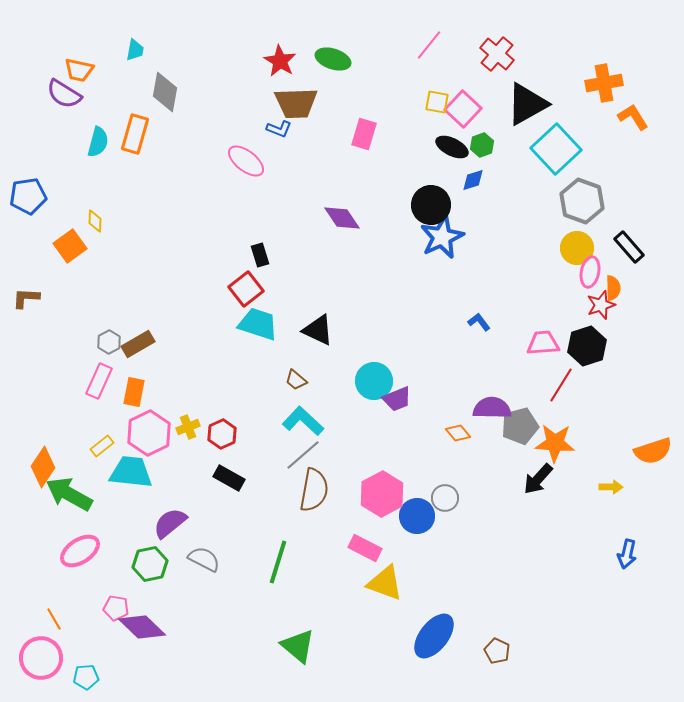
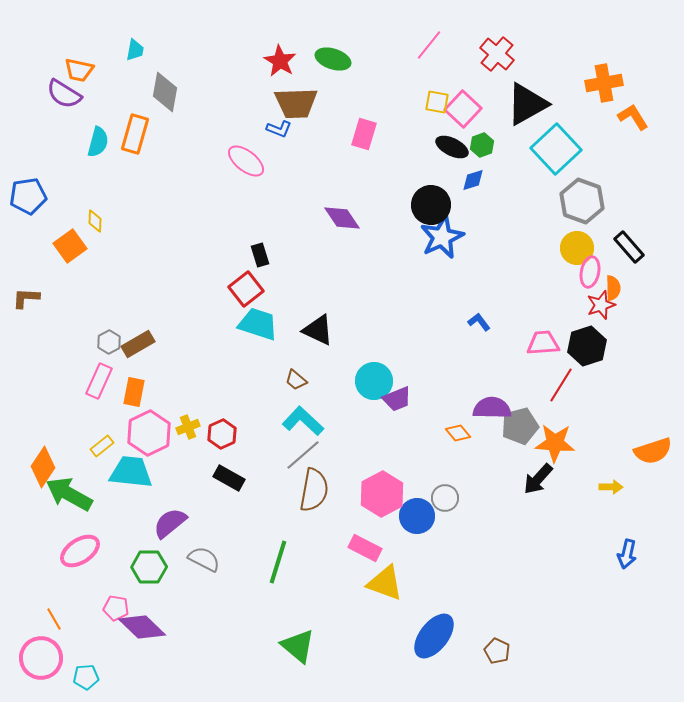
green hexagon at (150, 564): moved 1 px left, 3 px down; rotated 12 degrees clockwise
